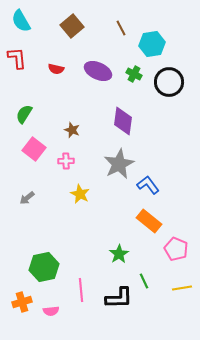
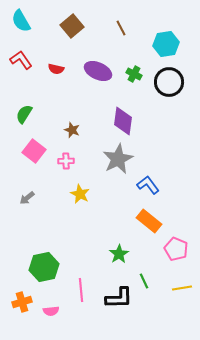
cyan hexagon: moved 14 px right
red L-shape: moved 4 px right, 2 px down; rotated 30 degrees counterclockwise
pink square: moved 2 px down
gray star: moved 1 px left, 5 px up
